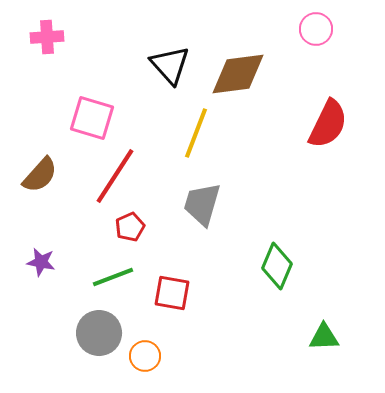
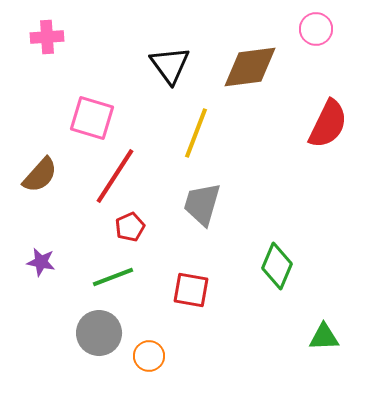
black triangle: rotated 6 degrees clockwise
brown diamond: moved 12 px right, 7 px up
red square: moved 19 px right, 3 px up
orange circle: moved 4 px right
